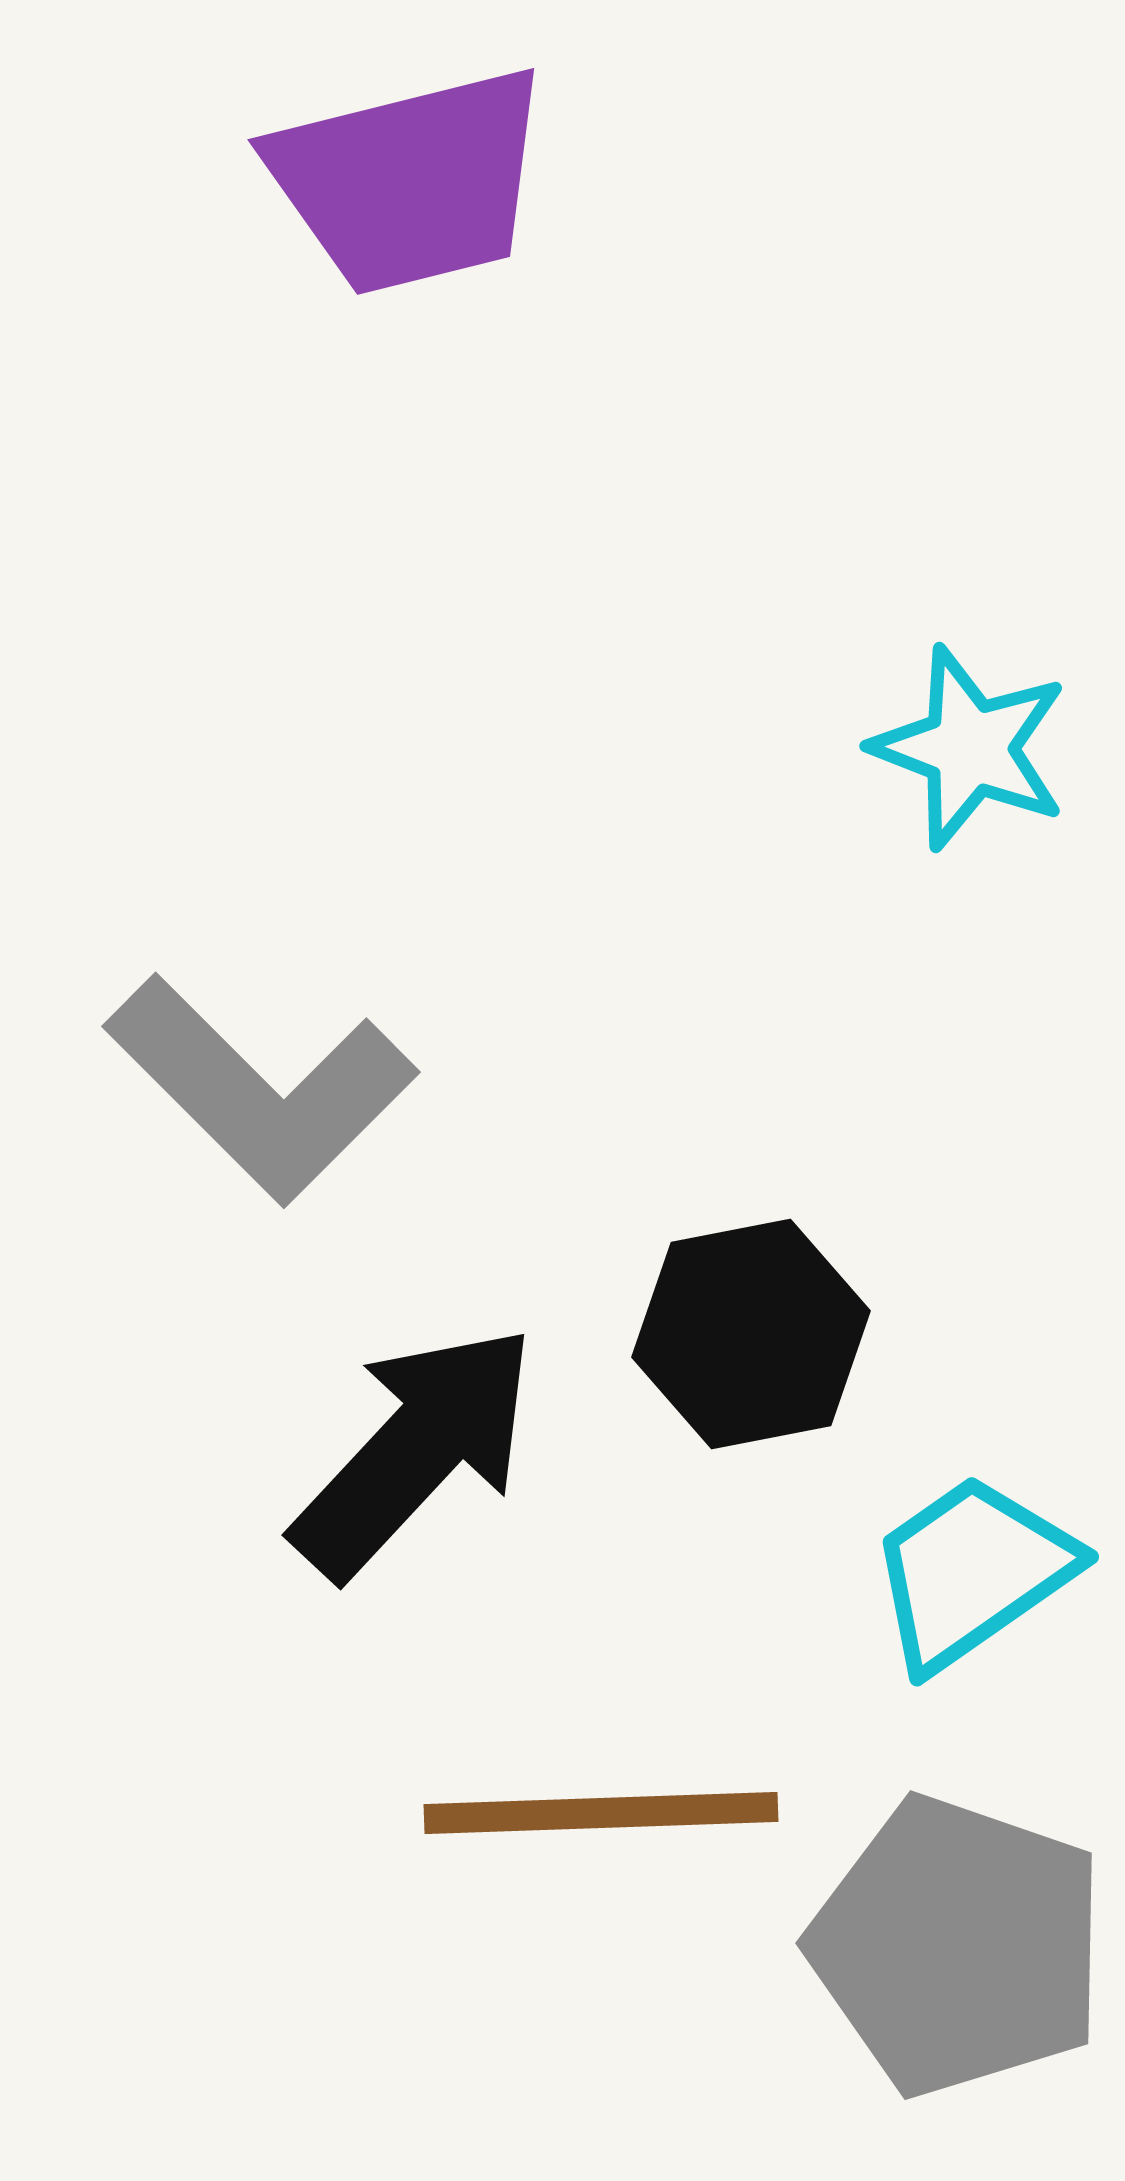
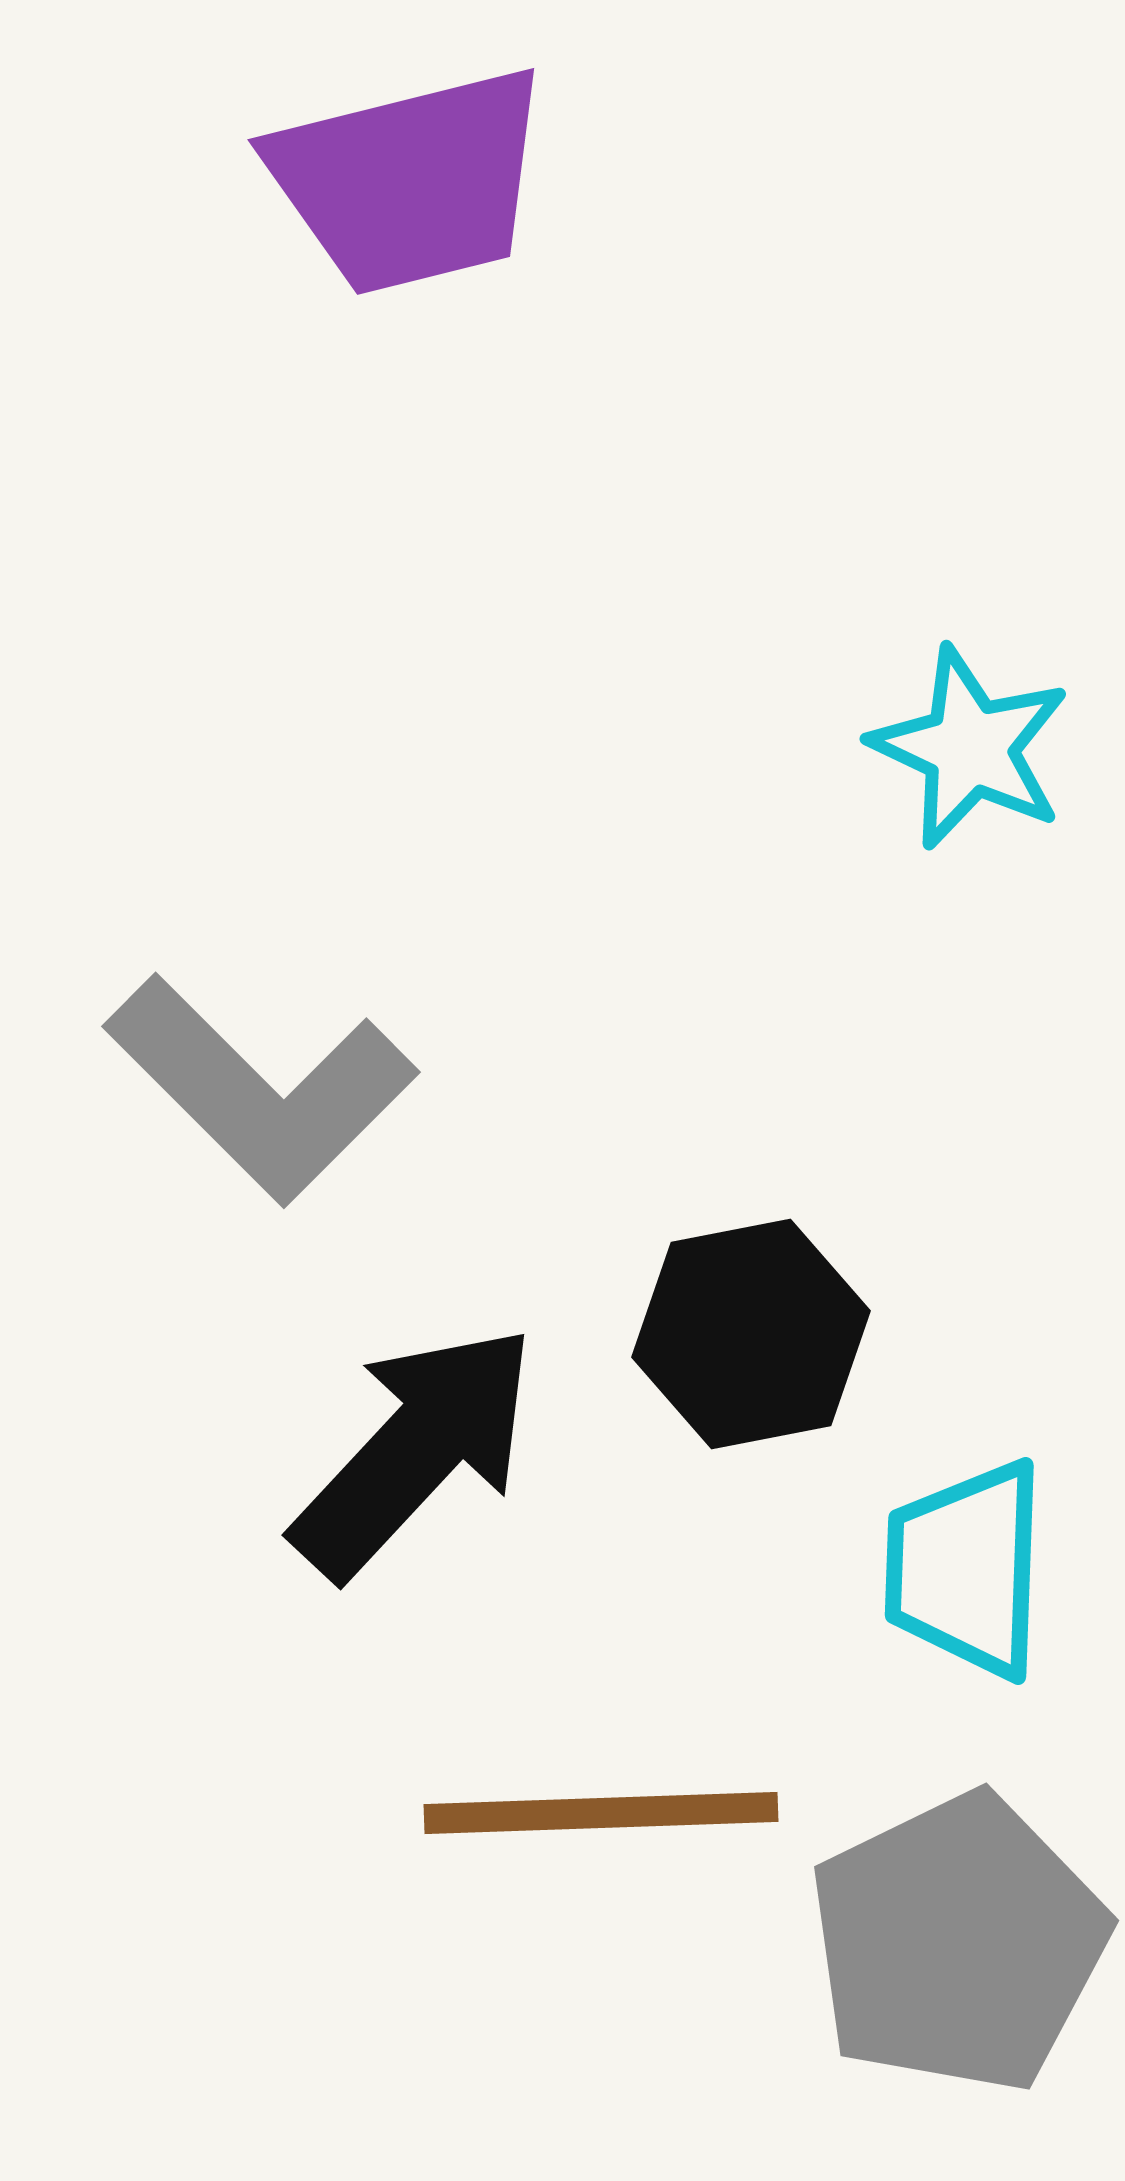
cyan star: rotated 4 degrees clockwise
cyan trapezoid: moved 6 px left, 3 px up; rotated 53 degrees counterclockwise
gray pentagon: moved 3 px up; rotated 27 degrees clockwise
